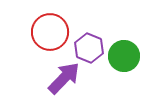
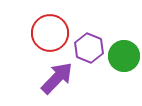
red circle: moved 1 px down
purple arrow: moved 7 px left
